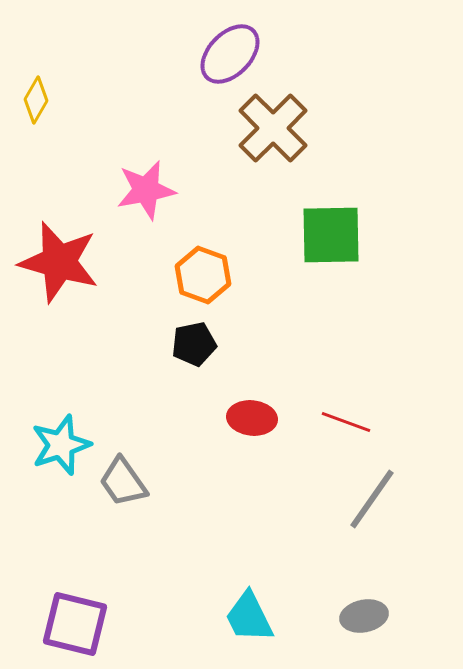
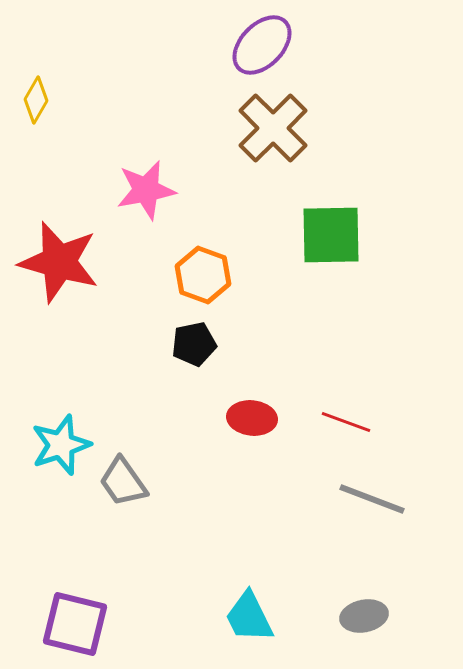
purple ellipse: moved 32 px right, 9 px up
gray line: rotated 76 degrees clockwise
